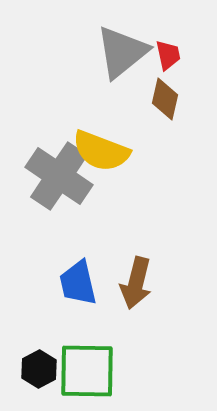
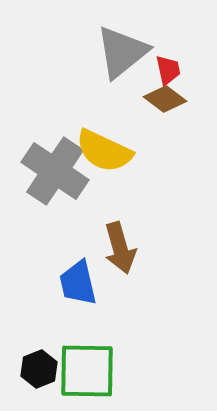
red trapezoid: moved 15 px down
brown diamond: rotated 66 degrees counterclockwise
yellow semicircle: moved 3 px right; rotated 4 degrees clockwise
gray cross: moved 4 px left, 5 px up
brown arrow: moved 16 px left, 35 px up; rotated 30 degrees counterclockwise
black hexagon: rotated 6 degrees clockwise
